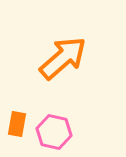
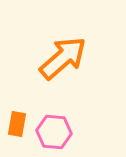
pink hexagon: rotated 8 degrees counterclockwise
